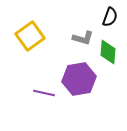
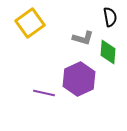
black semicircle: rotated 30 degrees counterclockwise
yellow square: moved 13 px up
purple hexagon: rotated 16 degrees counterclockwise
